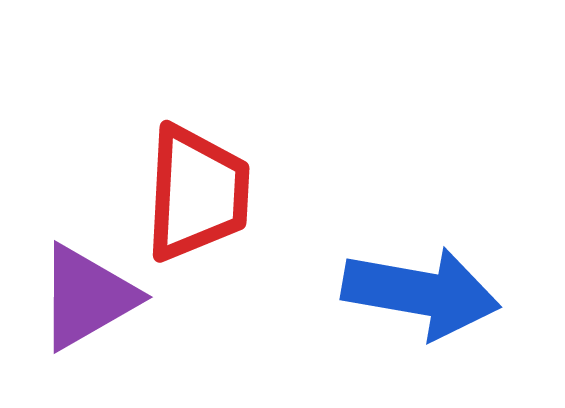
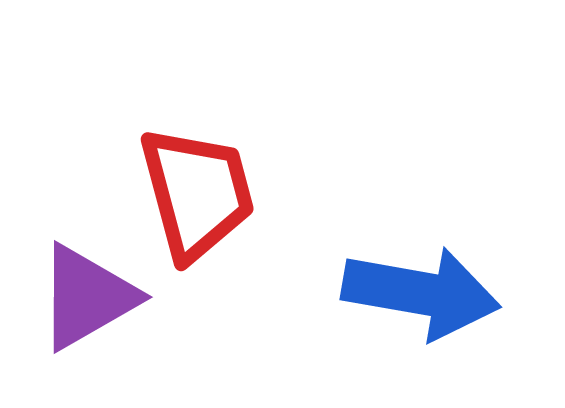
red trapezoid: rotated 18 degrees counterclockwise
